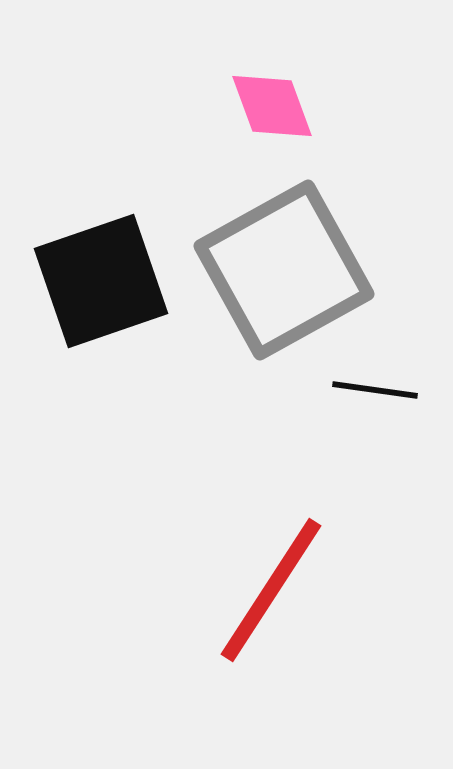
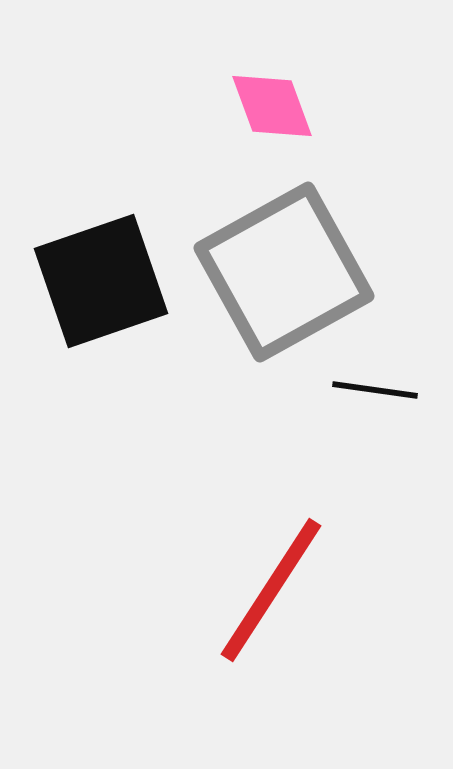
gray square: moved 2 px down
